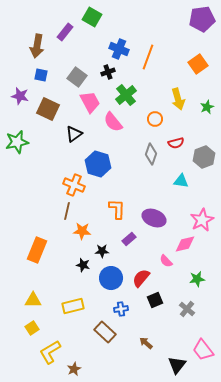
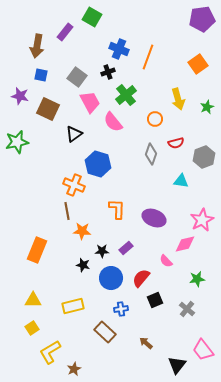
brown line at (67, 211): rotated 24 degrees counterclockwise
purple rectangle at (129, 239): moved 3 px left, 9 px down
